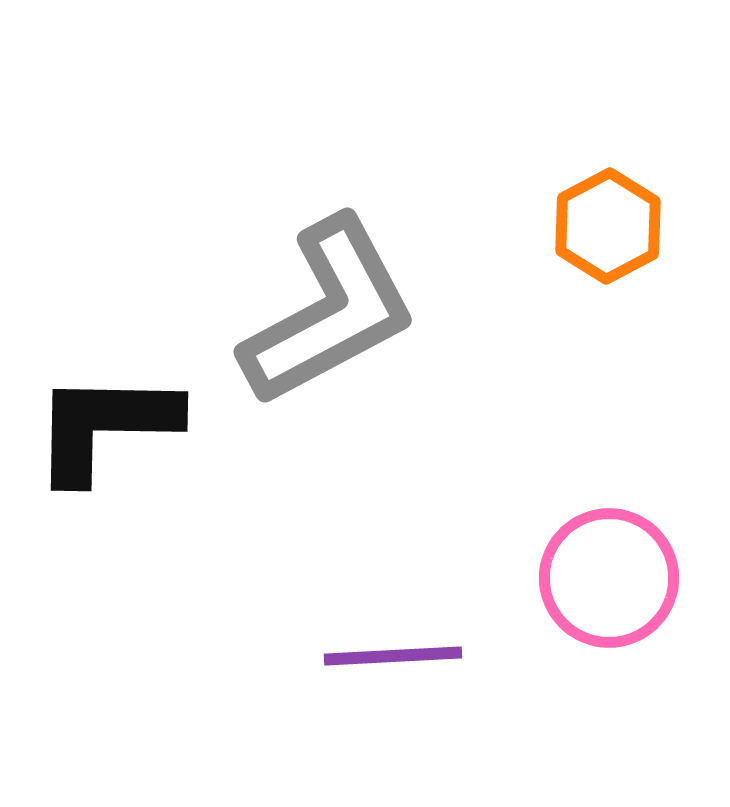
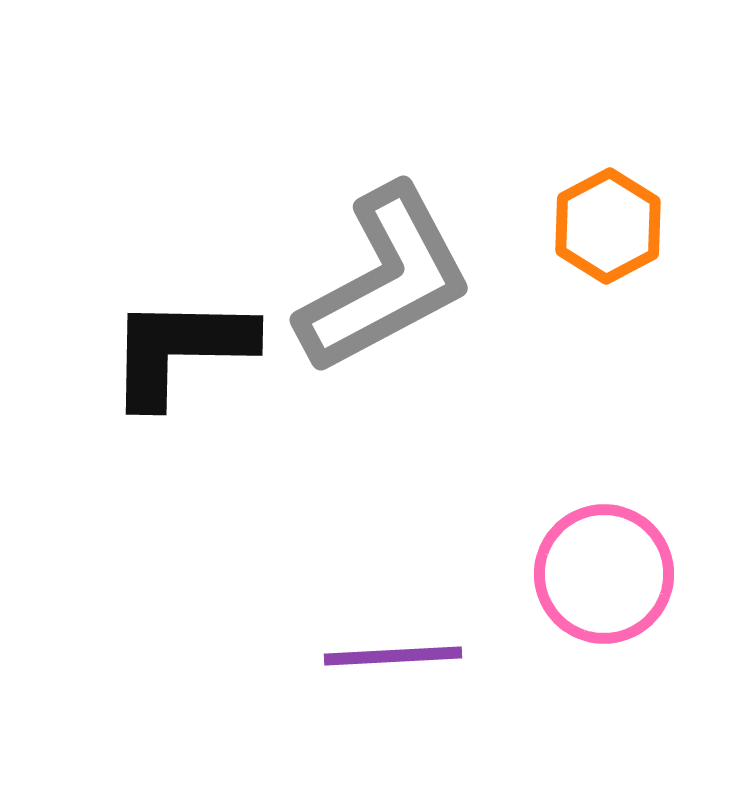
gray L-shape: moved 56 px right, 32 px up
black L-shape: moved 75 px right, 76 px up
pink circle: moved 5 px left, 4 px up
